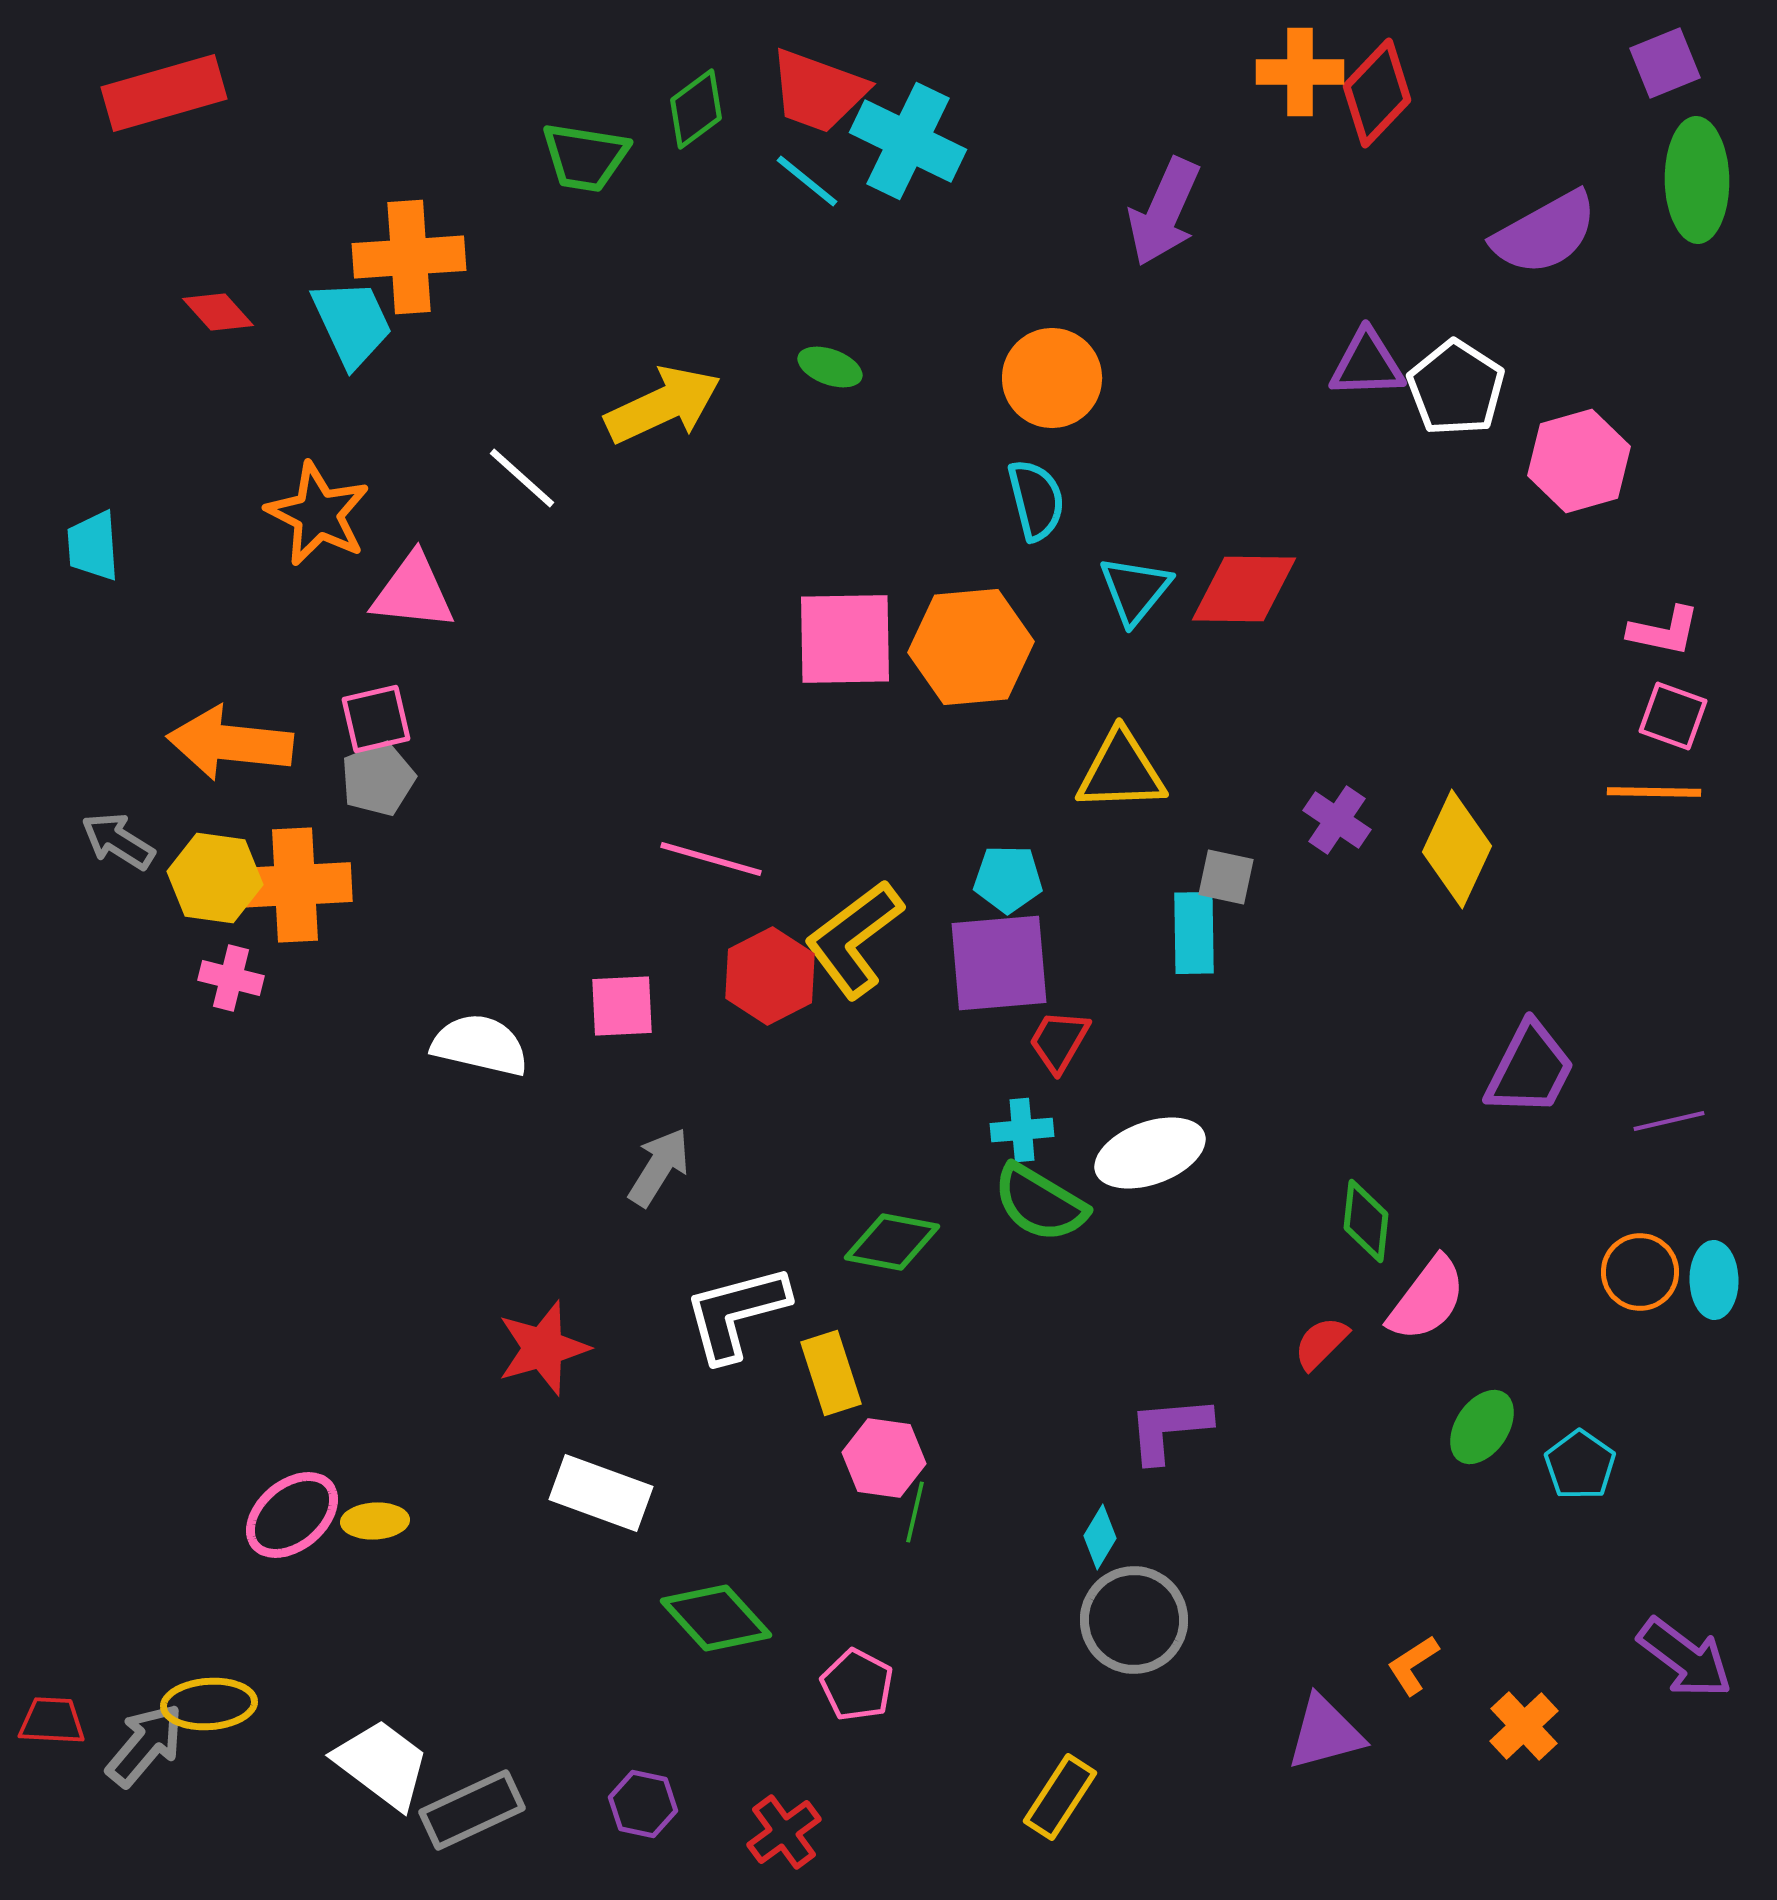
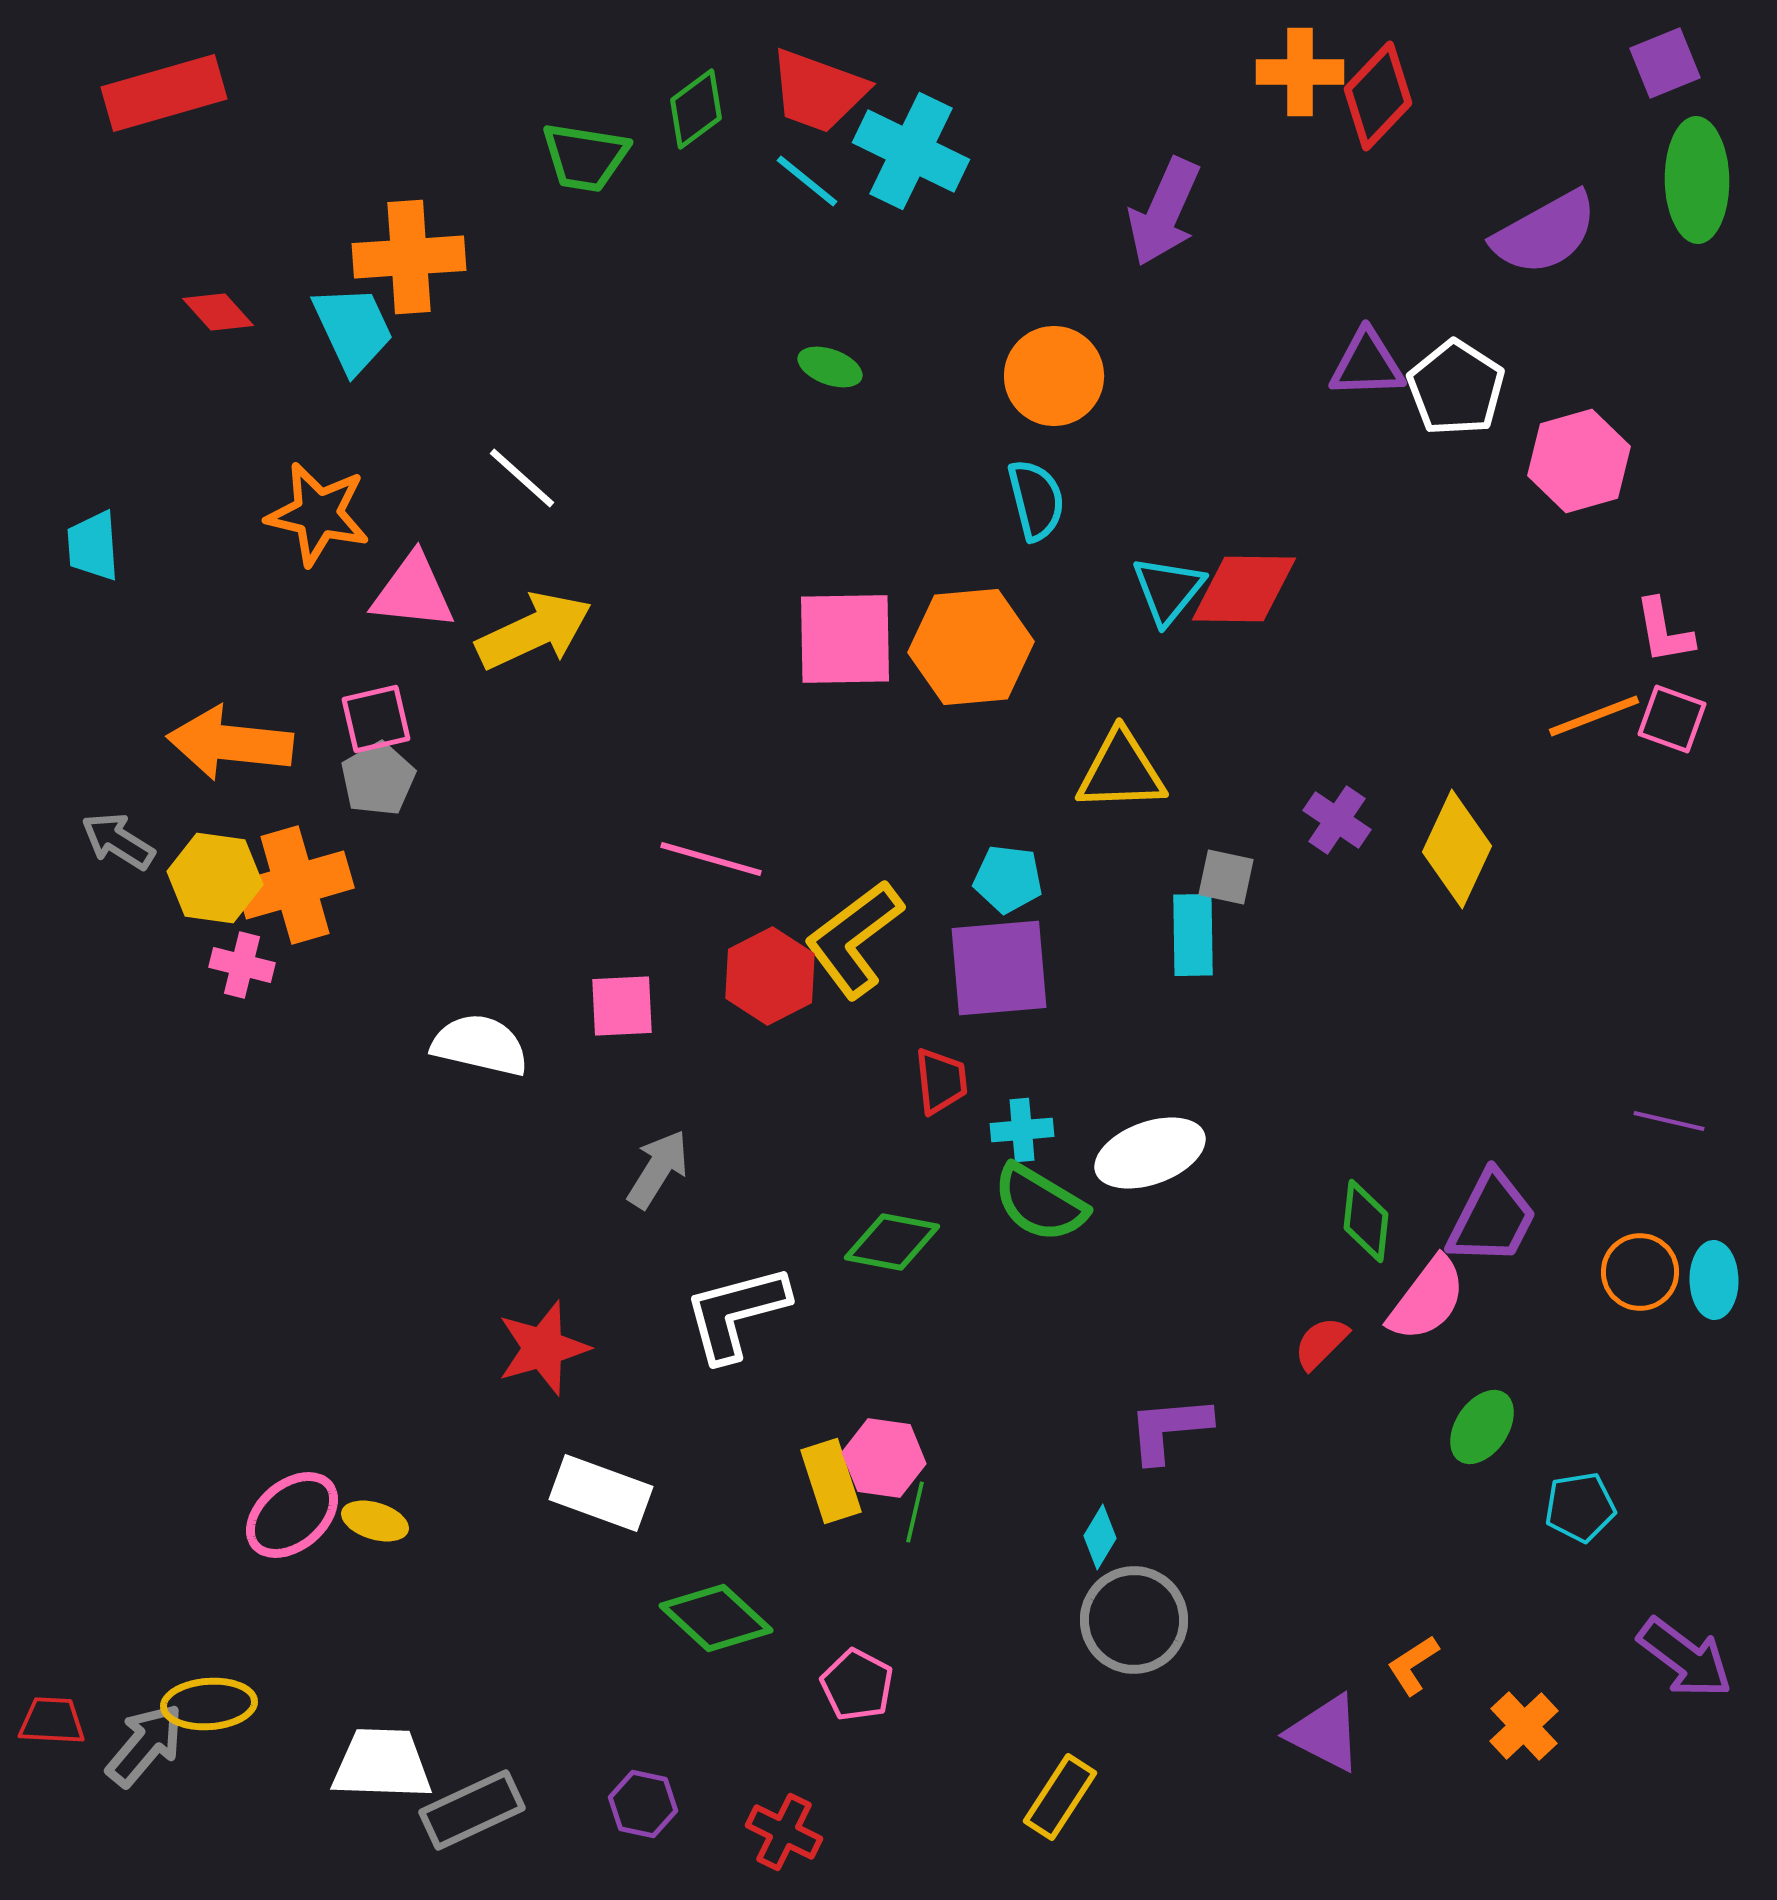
red diamond at (1377, 93): moved 1 px right, 3 px down
cyan cross at (908, 141): moved 3 px right, 10 px down
cyan trapezoid at (352, 323): moved 1 px right, 6 px down
orange circle at (1052, 378): moved 2 px right, 2 px up
yellow arrow at (663, 405): moved 129 px left, 226 px down
orange star at (318, 514): rotated 14 degrees counterclockwise
cyan triangle at (1135, 590): moved 33 px right
pink L-shape at (1664, 631): rotated 68 degrees clockwise
pink square at (1673, 716): moved 1 px left, 3 px down
gray pentagon at (378, 779): rotated 8 degrees counterclockwise
orange line at (1654, 792): moved 60 px left, 76 px up; rotated 22 degrees counterclockwise
cyan pentagon at (1008, 879): rotated 6 degrees clockwise
orange cross at (295, 885): rotated 13 degrees counterclockwise
cyan rectangle at (1194, 933): moved 1 px left, 2 px down
purple square at (999, 963): moved 5 px down
pink cross at (231, 978): moved 11 px right, 13 px up
red trapezoid at (1059, 1041): moved 118 px left, 40 px down; rotated 144 degrees clockwise
purple trapezoid at (1530, 1069): moved 38 px left, 149 px down
purple line at (1669, 1121): rotated 26 degrees clockwise
gray arrow at (659, 1167): moved 1 px left, 2 px down
yellow rectangle at (831, 1373): moved 108 px down
cyan pentagon at (1580, 1465): moved 42 px down; rotated 28 degrees clockwise
yellow ellipse at (375, 1521): rotated 20 degrees clockwise
green diamond at (716, 1618): rotated 5 degrees counterclockwise
purple triangle at (1325, 1733): rotated 42 degrees clockwise
white trapezoid at (382, 1764): rotated 35 degrees counterclockwise
red cross at (784, 1832): rotated 28 degrees counterclockwise
